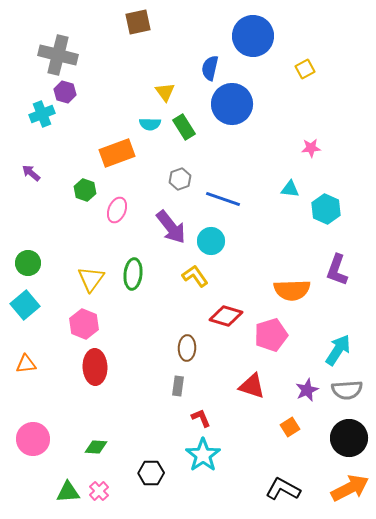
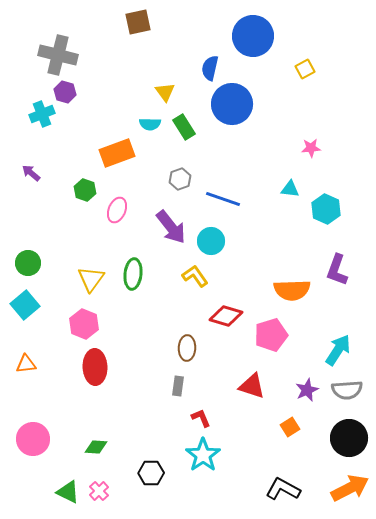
green triangle at (68, 492): rotated 30 degrees clockwise
